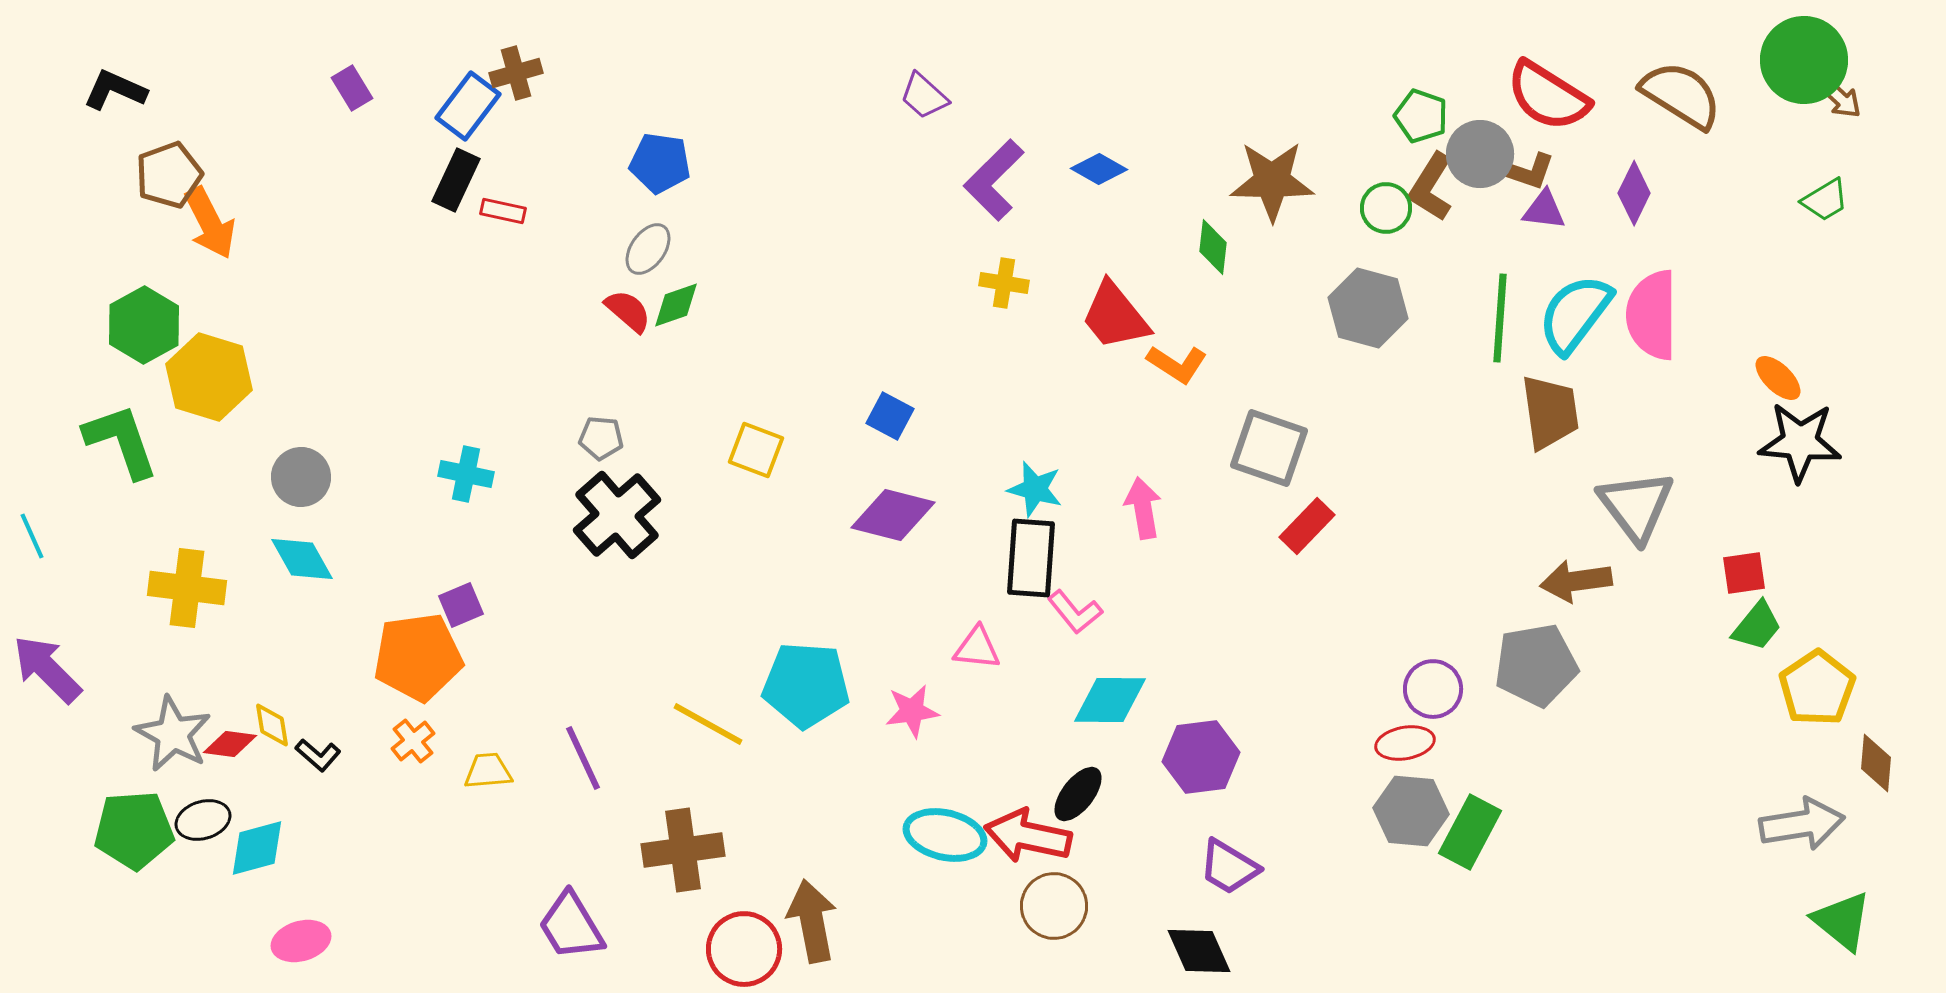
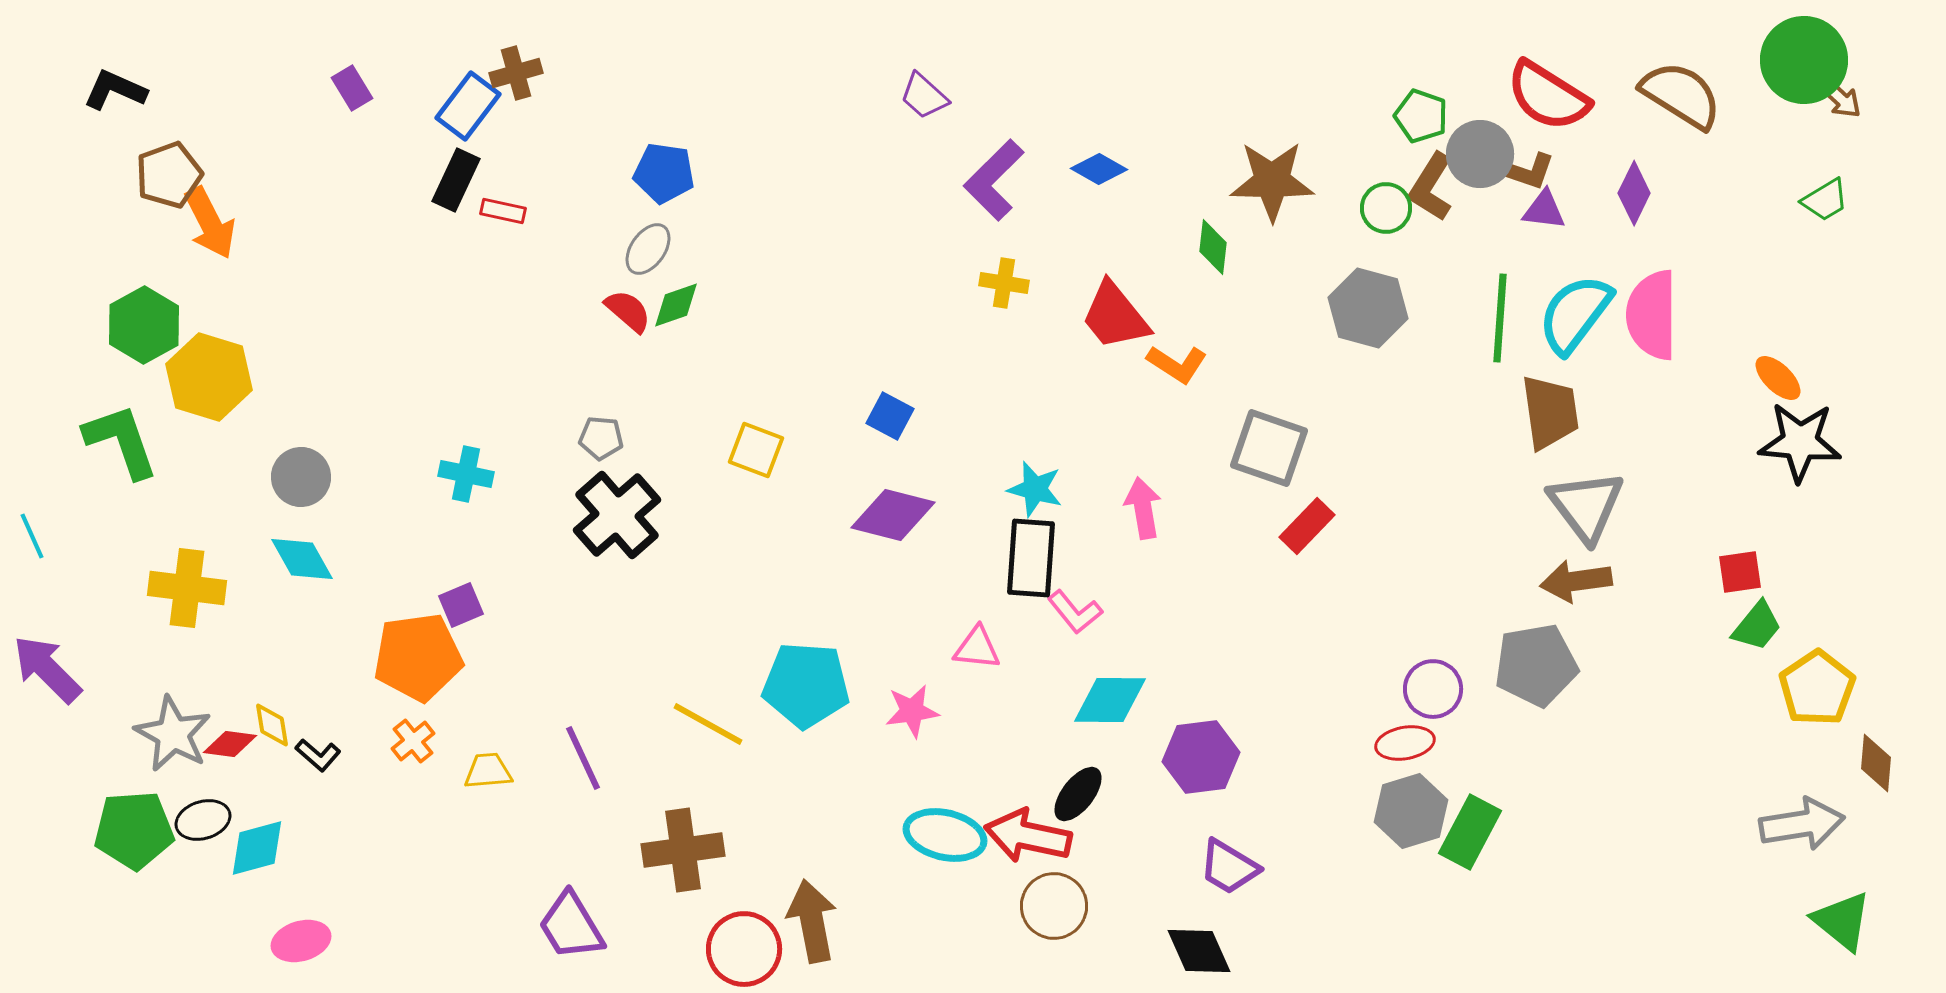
blue pentagon at (660, 163): moved 4 px right, 10 px down
gray triangle at (1636, 506): moved 50 px left
red square at (1744, 573): moved 4 px left, 1 px up
gray hexagon at (1411, 811): rotated 22 degrees counterclockwise
